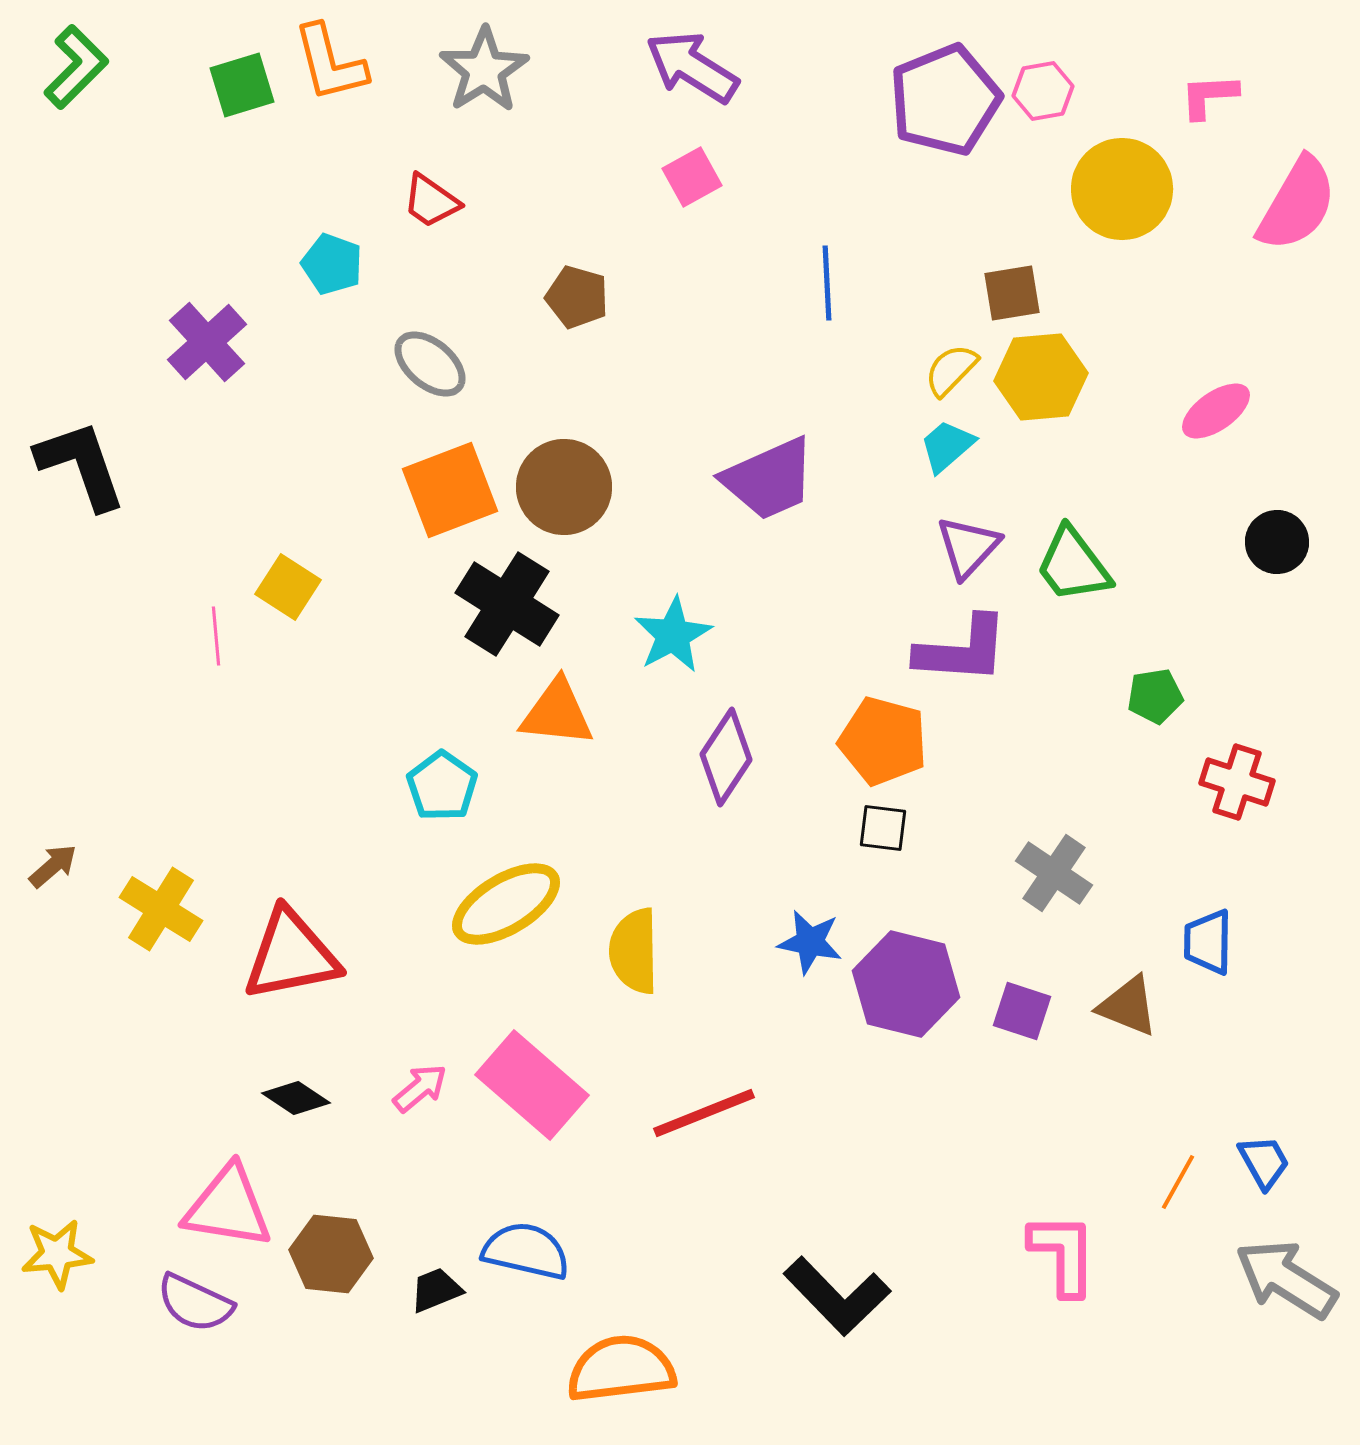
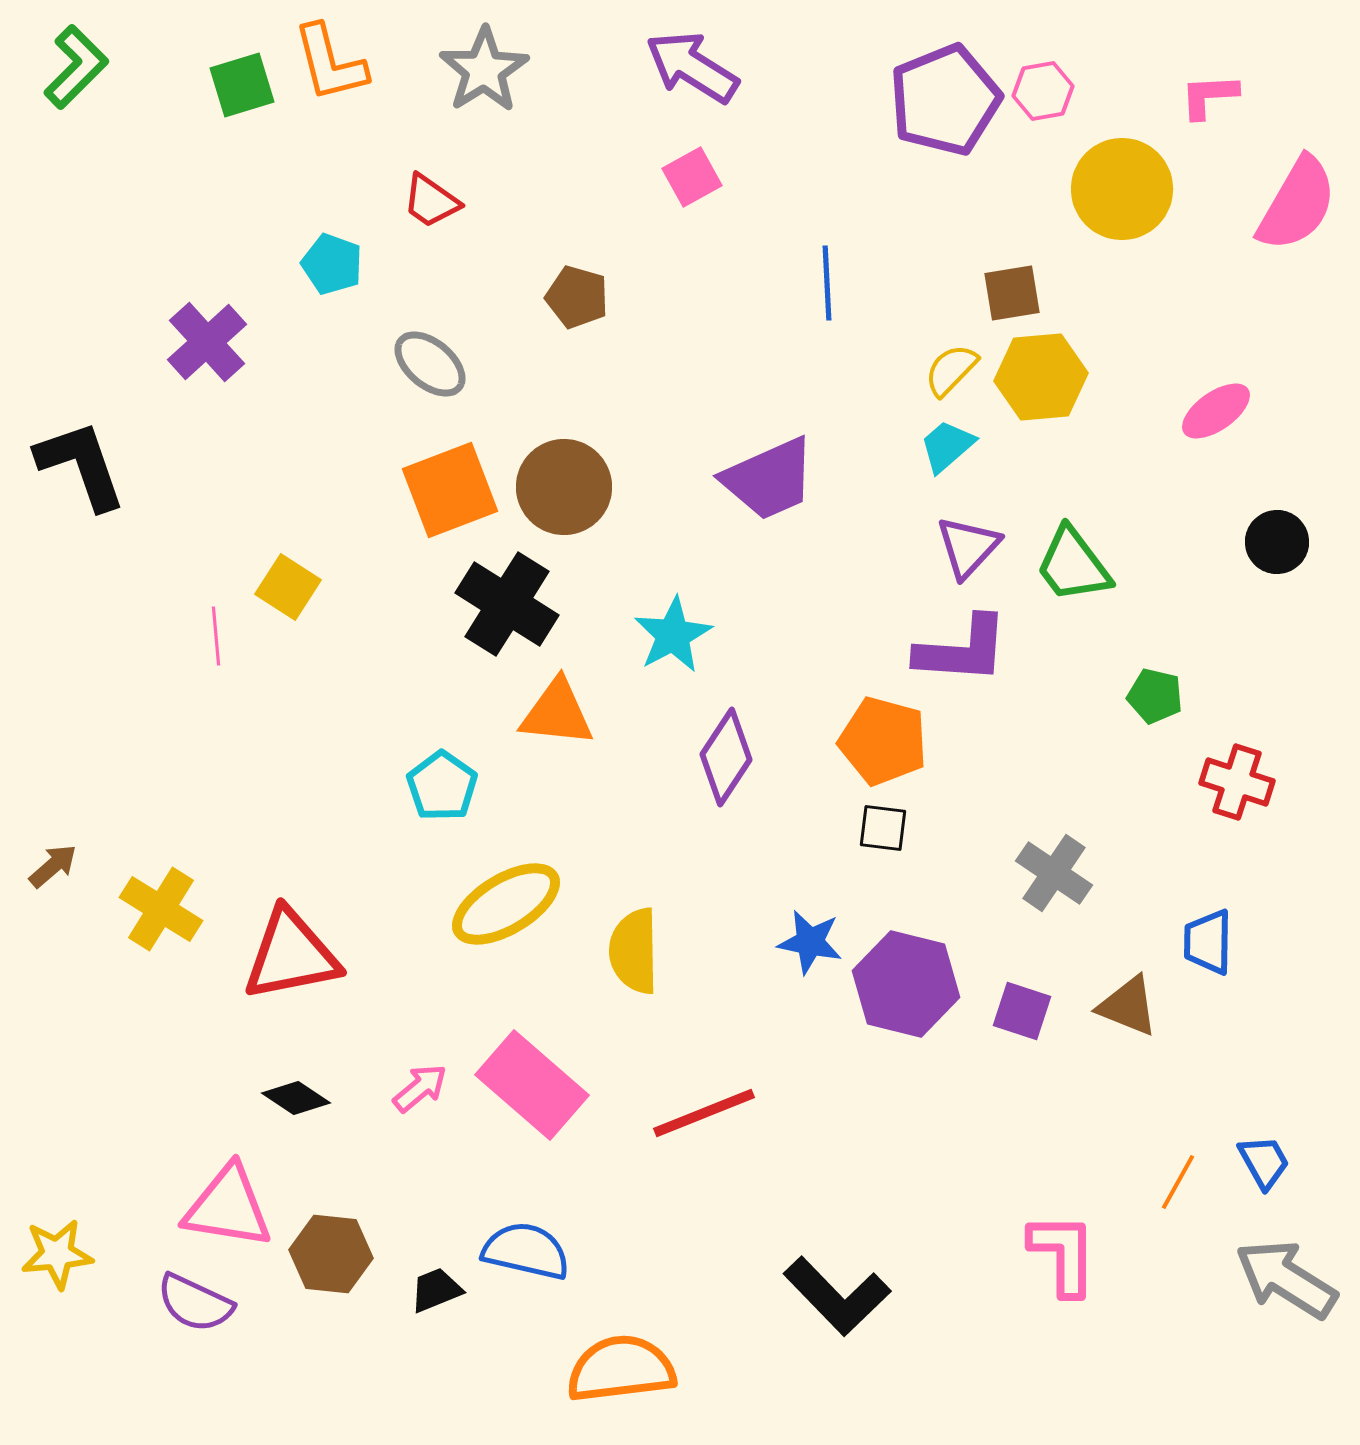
green pentagon at (1155, 696): rotated 22 degrees clockwise
